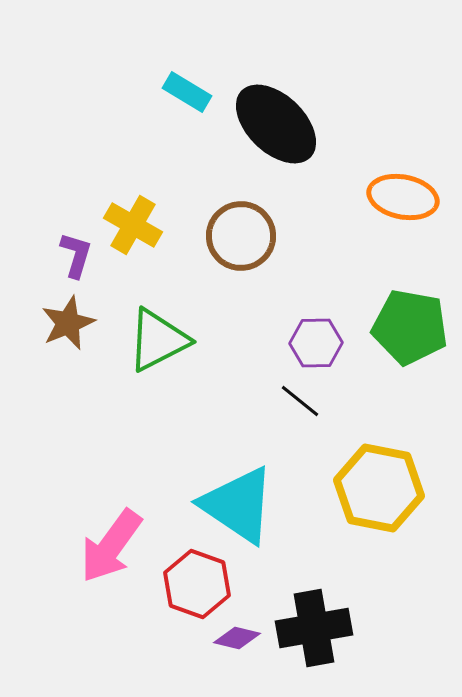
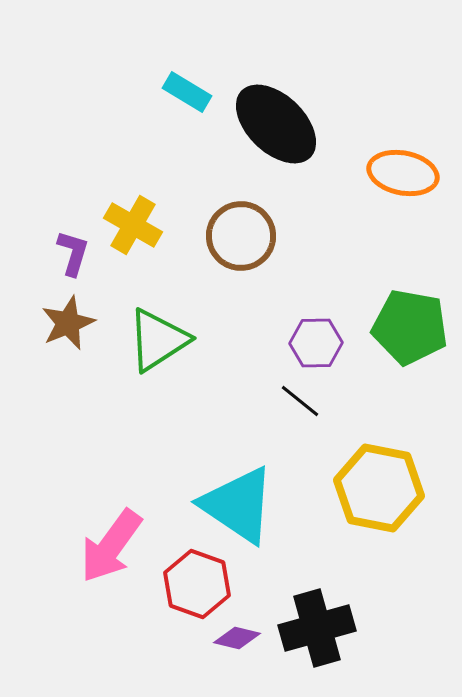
orange ellipse: moved 24 px up
purple L-shape: moved 3 px left, 2 px up
green triangle: rotated 6 degrees counterclockwise
black cross: moved 3 px right; rotated 6 degrees counterclockwise
